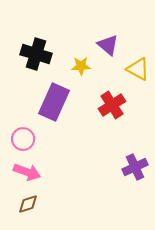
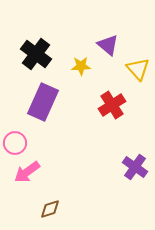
black cross: rotated 20 degrees clockwise
yellow triangle: rotated 20 degrees clockwise
purple rectangle: moved 11 px left
pink circle: moved 8 px left, 4 px down
purple cross: rotated 30 degrees counterclockwise
pink arrow: rotated 124 degrees clockwise
brown diamond: moved 22 px right, 5 px down
